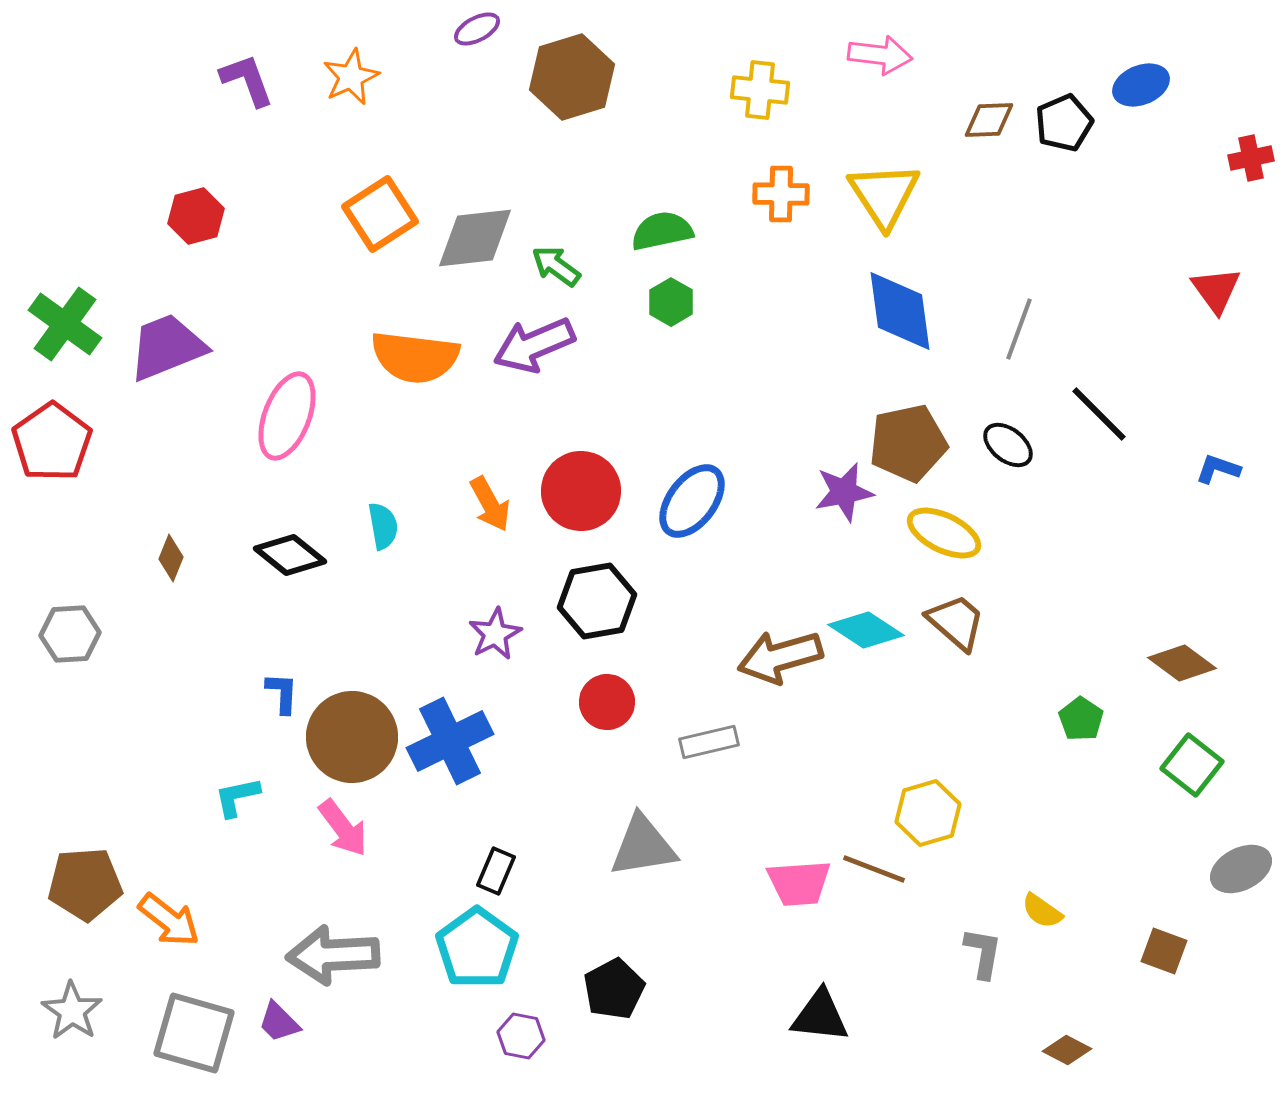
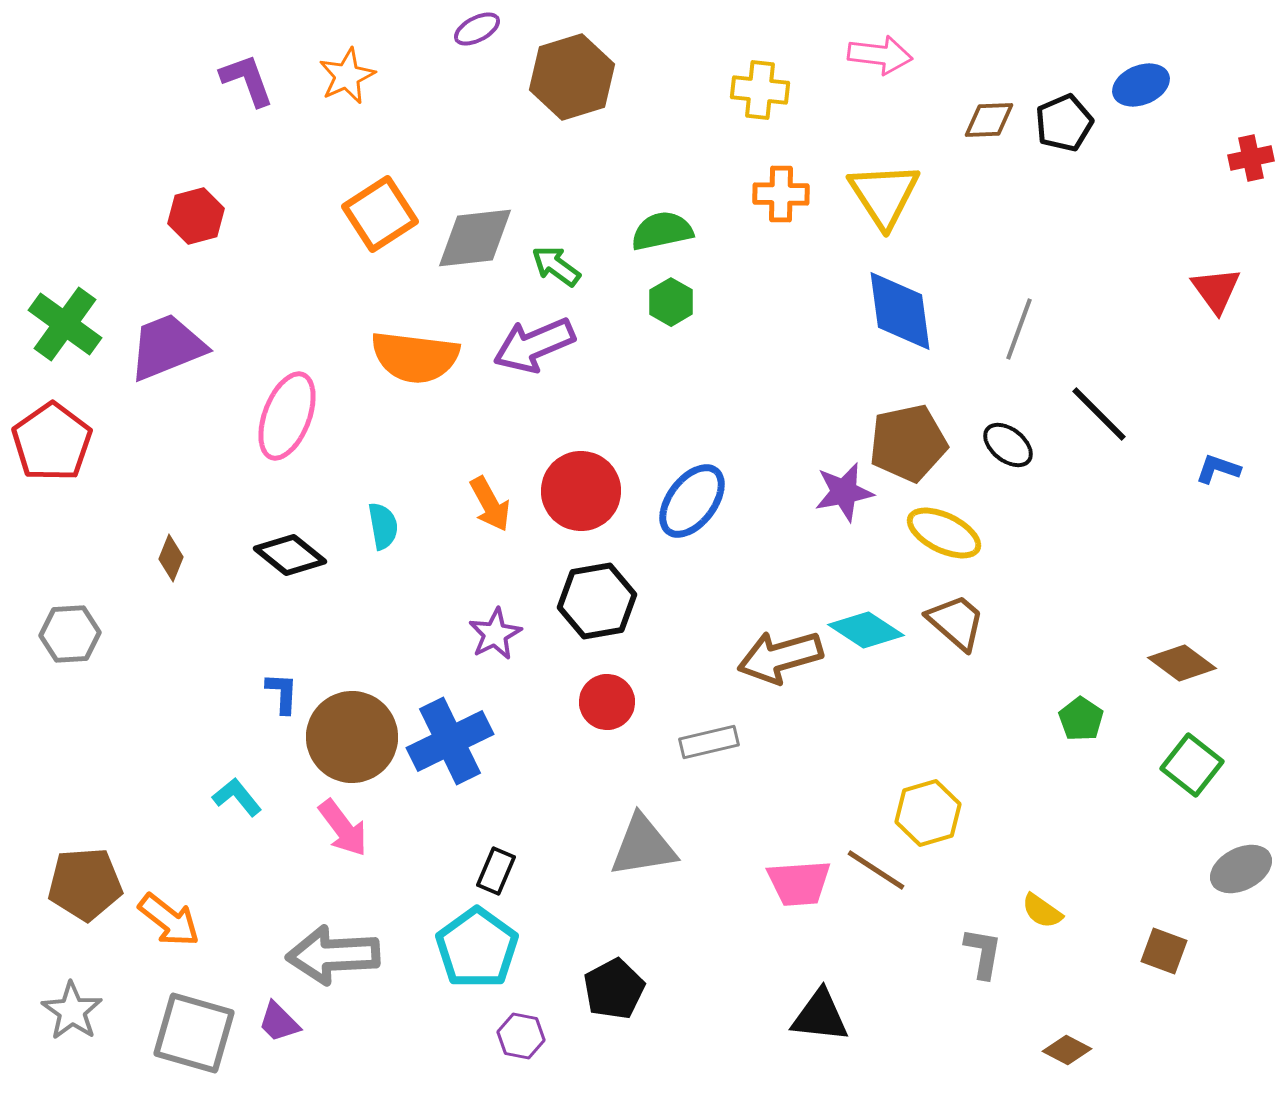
orange star at (351, 77): moved 4 px left, 1 px up
cyan L-shape at (237, 797): rotated 63 degrees clockwise
brown line at (874, 869): moved 2 px right, 1 px down; rotated 12 degrees clockwise
